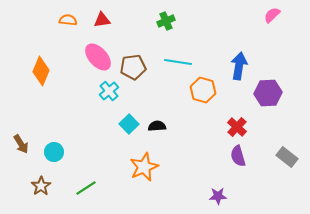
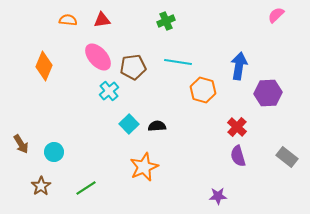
pink semicircle: moved 4 px right
orange diamond: moved 3 px right, 5 px up
